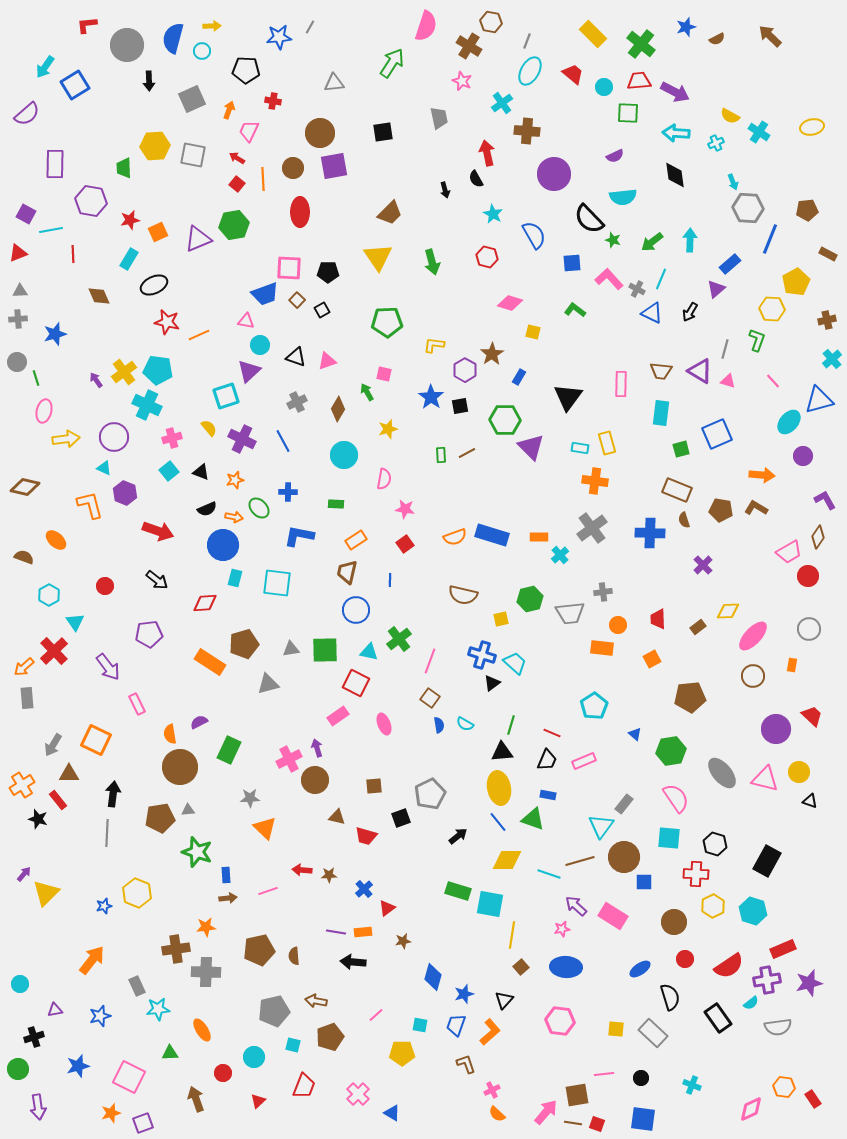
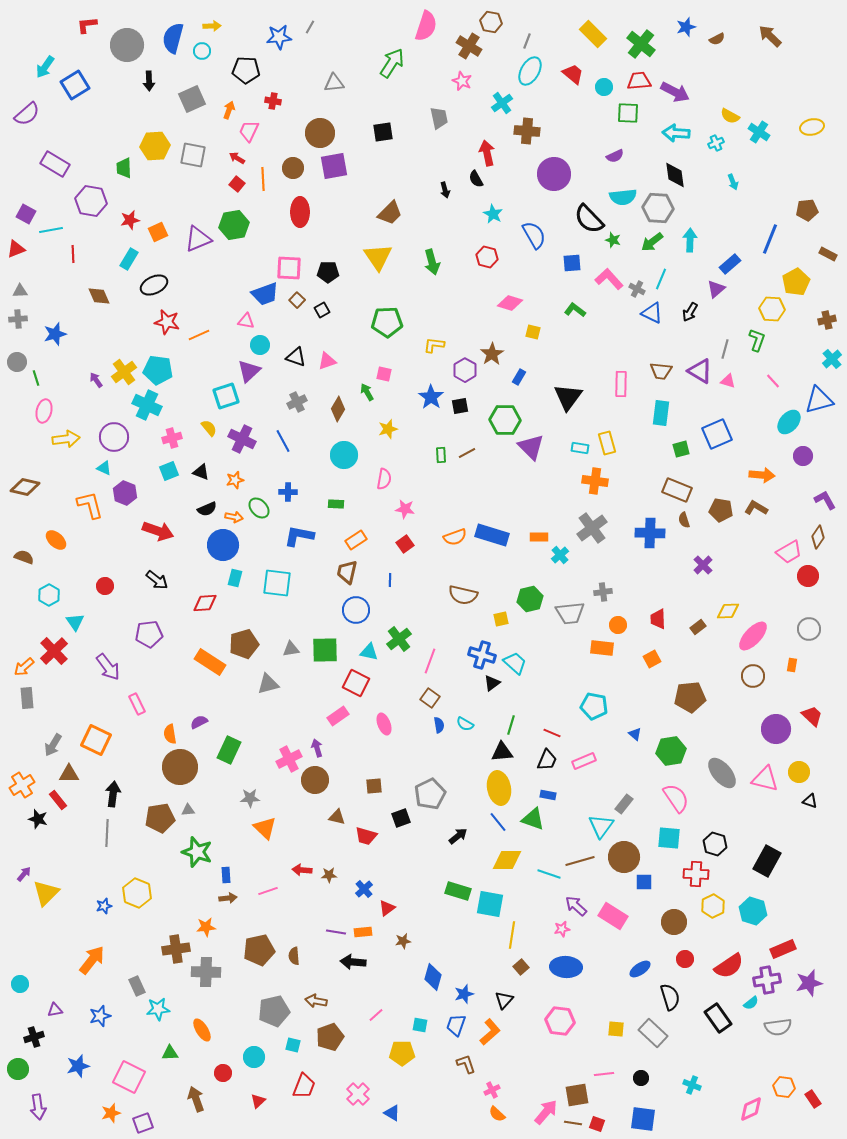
purple rectangle at (55, 164): rotated 60 degrees counterclockwise
gray hexagon at (748, 208): moved 90 px left
red triangle at (18, 253): moved 2 px left, 4 px up
cyan square at (169, 471): rotated 18 degrees clockwise
cyan pentagon at (594, 706): rotated 28 degrees counterclockwise
